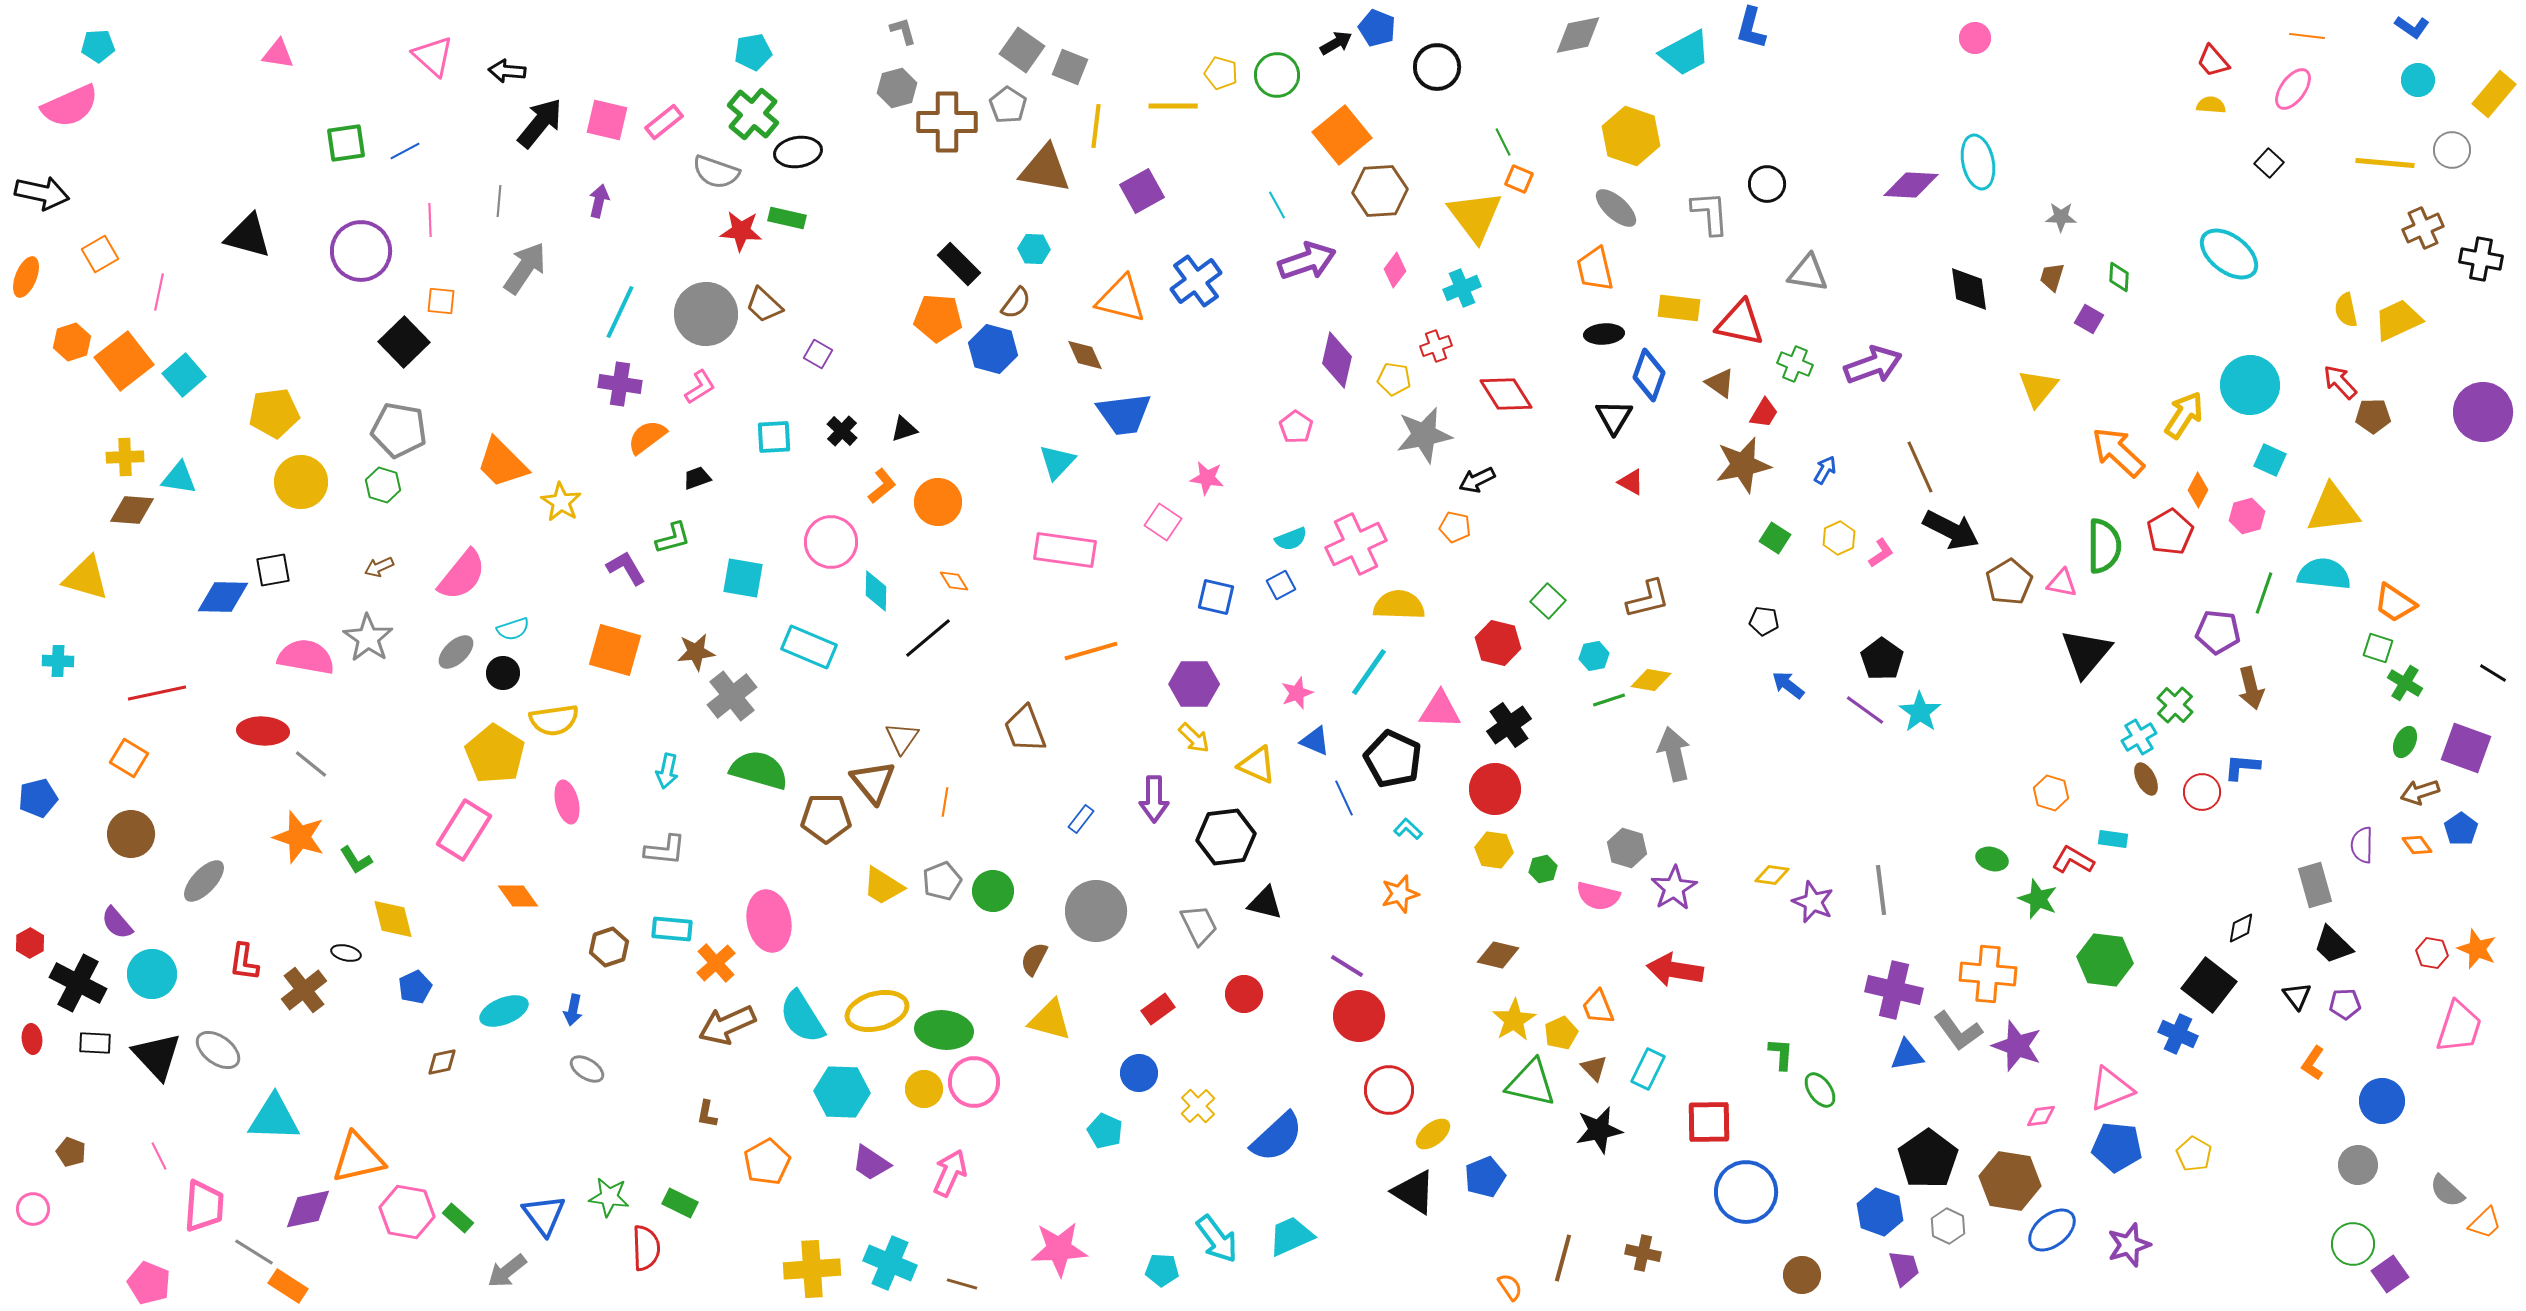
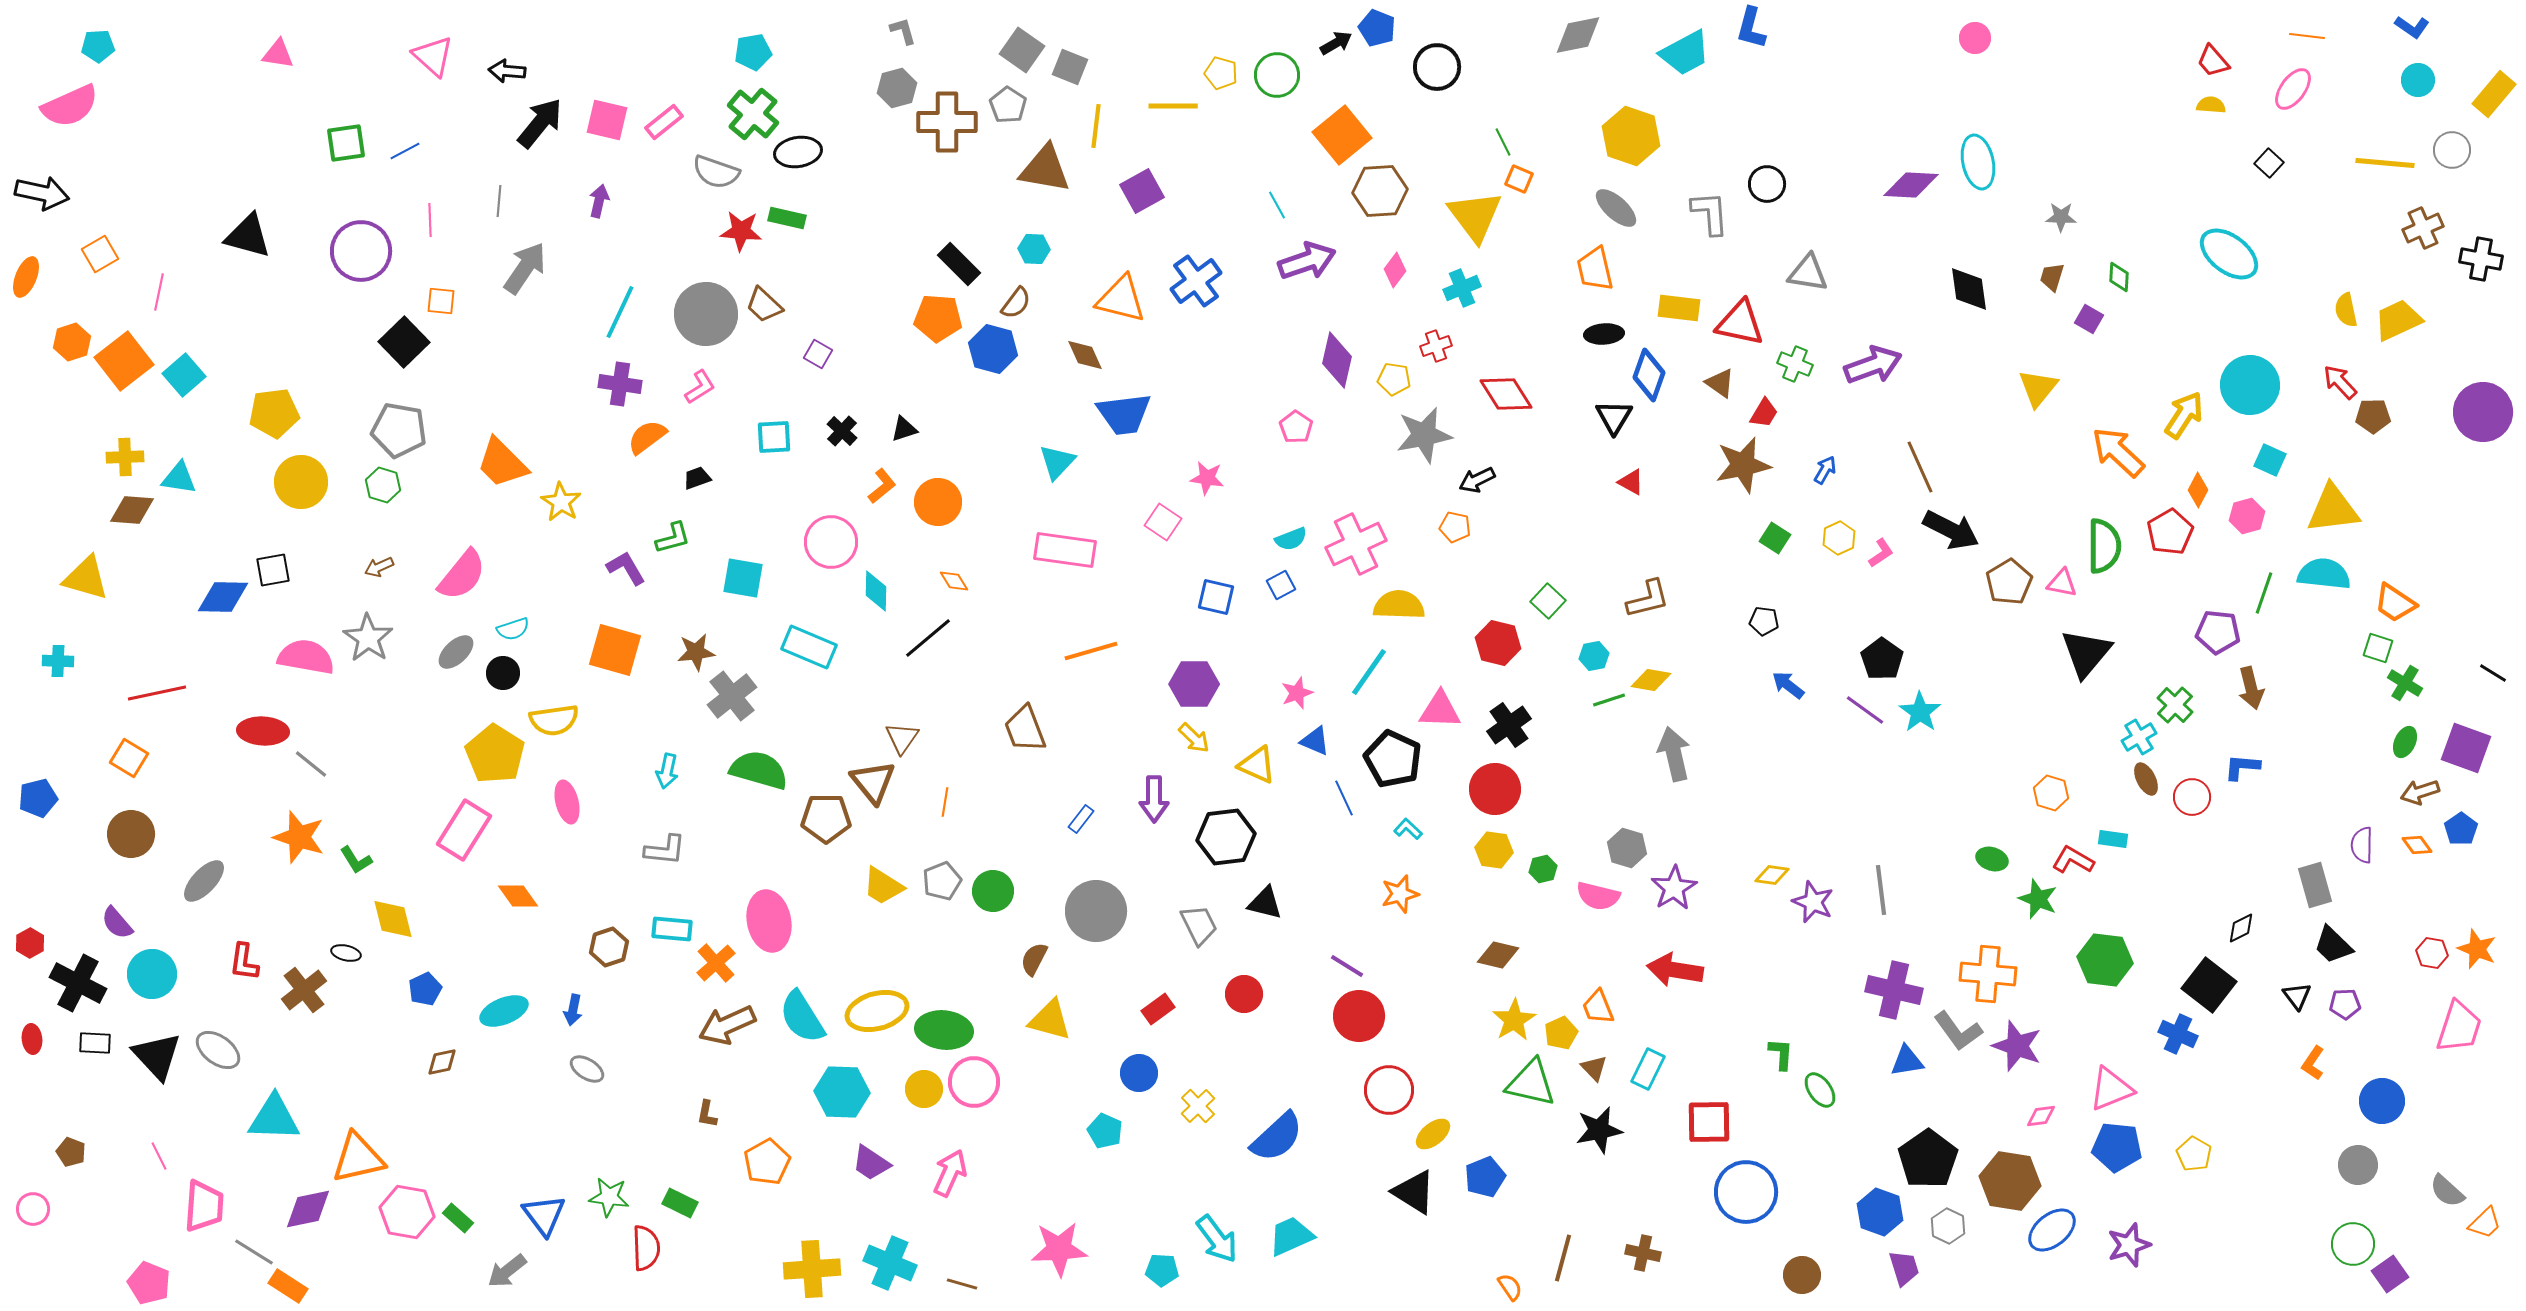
red circle at (2202, 792): moved 10 px left, 5 px down
blue pentagon at (415, 987): moved 10 px right, 2 px down
blue triangle at (1907, 1055): moved 6 px down
